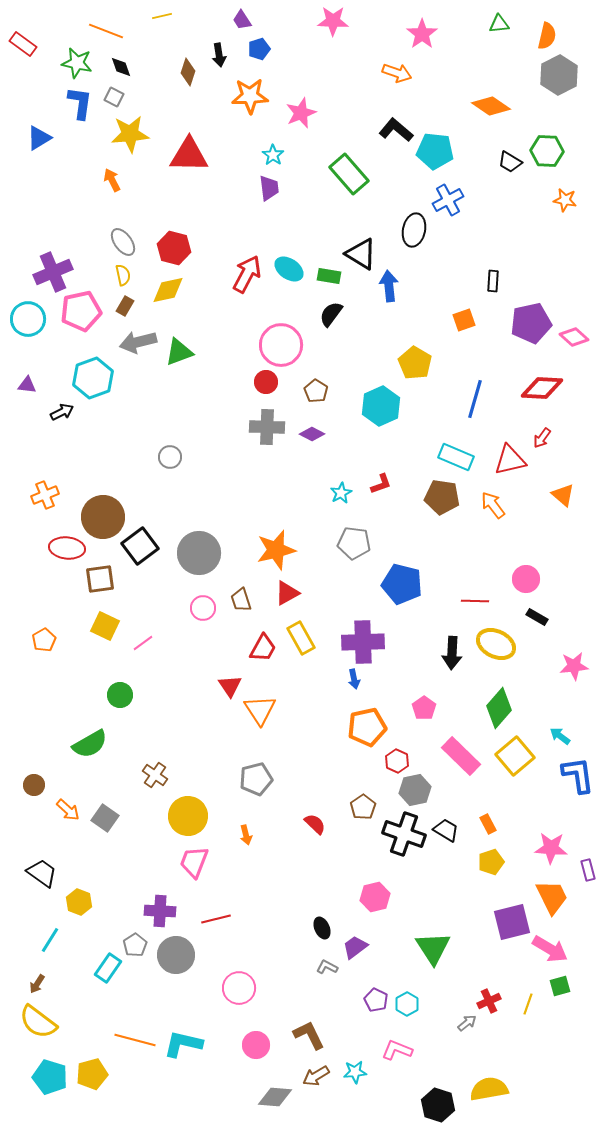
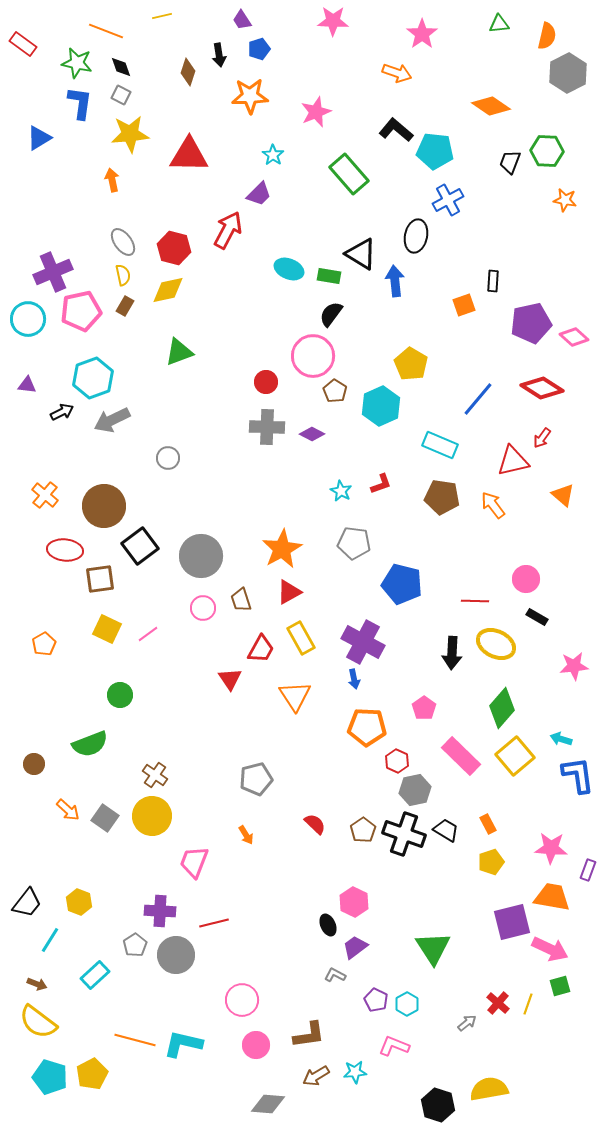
gray hexagon at (559, 75): moved 9 px right, 2 px up
gray square at (114, 97): moved 7 px right, 2 px up
pink star at (301, 113): moved 15 px right, 1 px up
black trapezoid at (510, 162): rotated 80 degrees clockwise
orange arrow at (112, 180): rotated 15 degrees clockwise
purple trapezoid at (269, 188): moved 10 px left, 6 px down; rotated 52 degrees clockwise
black ellipse at (414, 230): moved 2 px right, 6 px down
cyan ellipse at (289, 269): rotated 12 degrees counterclockwise
red arrow at (247, 274): moved 19 px left, 44 px up
blue arrow at (389, 286): moved 6 px right, 5 px up
orange square at (464, 320): moved 15 px up
gray arrow at (138, 342): moved 26 px left, 78 px down; rotated 12 degrees counterclockwise
pink circle at (281, 345): moved 32 px right, 11 px down
yellow pentagon at (415, 363): moved 4 px left, 1 px down
red diamond at (542, 388): rotated 30 degrees clockwise
brown pentagon at (316, 391): moved 19 px right
blue line at (475, 399): moved 3 px right; rotated 24 degrees clockwise
gray circle at (170, 457): moved 2 px left, 1 px down
cyan rectangle at (456, 457): moved 16 px left, 12 px up
red triangle at (510, 460): moved 3 px right, 1 px down
cyan star at (341, 493): moved 2 px up; rotated 15 degrees counterclockwise
orange cross at (45, 495): rotated 28 degrees counterclockwise
brown circle at (103, 517): moved 1 px right, 11 px up
red ellipse at (67, 548): moved 2 px left, 2 px down
orange star at (276, 550): moved 6 px right, 1 px up; rotated 15 degrees counterclockwise
gray circle at (199, 553): moved 2 px right, 3 px down
red triangle at (287, 593): moved 2 px right, 1 px up
yellow square at (105, 626): moved 2 px right, 3 px down
orange pentagon at (44, 640): moved 4 px down
purple cross at (363, 642): rotated 30 degrees clockwise
pink line at (143, 643): moved 5 px right, 9 px up
red trapezoid at (263, 648): moved 2 px left, 1 px down
red triangle at (230, 686): moved 7 px up
green diamond at (499, 708): moved 3 px right
orange triangle at (260, 710): moved 35 px right, 14 px up
orange pentagon at (367, 727): rotated 15 degrees clockwise
cyan arrow at (560, 736): moved 1 px right, 3 px down; rotated 20 degrees counterclockwise
green semicircle at (90, 744): rotated 9 degrees clockwise
brown circle at (34, 785): moved 21 px up
brown pentagon at (363, 807): moved 23 px down
yellow circle at (188, 816): moved 36 px left
orange arrow at (246, 835): rotated 18 degrees counterclockwise
purple rectangle at (588, 870): rotated 35 degrees clockwise
black trapezoid at (42, 873): moved 15 px left, 30 px down; rotated 92 degrees clockwise
pink hexagon at (375, 897): moved 21 px left, 5 px down; rotated 20 degrees counterclockwise
orange trapezoid at (552, 897): rotated 54 degrees counterclockwise
red line at (216, 919): moved 2 px left, 4 px down
black ellipse at (322, 928): moved 6 px right, 3 px up
pink arrow at (550, 949): rotated 6 degrees counterclockwise
gray L-shape at (327, 967): moved 8 px right, 8 px down
cyan rectangle at (108, 968): moved 13 px left, 7 px down; rotated 12 degrees clockwise
brown arrow at (37, 984): rotated 102 degrees counterclockwise
pink circle at (239, 988): moved 3 px right, 12 px down
red cross at (489, 1001): moved 9 px right, 2 px down; rotated 25 degrees counterclockwise
brown L-shape at (309, 1035): rotated 108 degrees clockwise
pink L-shape at (397, 1050): moved 3 px left, 4 px up
yellow pentagon at (92, 1074): rotated 12 degrees counterclockwise
gray diamond at (275, 1097): moved 7 px left, 7 px down
